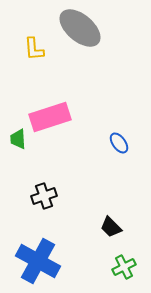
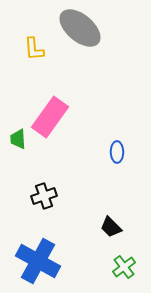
pink rectangle: rotated 36 degrees counterclockwise
blue ellipse: moved 2 px left, 9 px down; rotated 35 degrees clockwise
green cross: rotated 10 degrees counterclockwise
